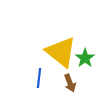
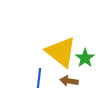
brown arrow: moved 1 px left, 2 px up; rotated 120 degrees clockwise
